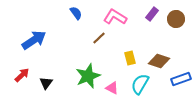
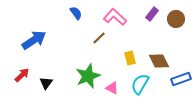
pink L-shape: rotated 10 degrees clockwise
brown diamond: rotated 45 degrees clockwise
